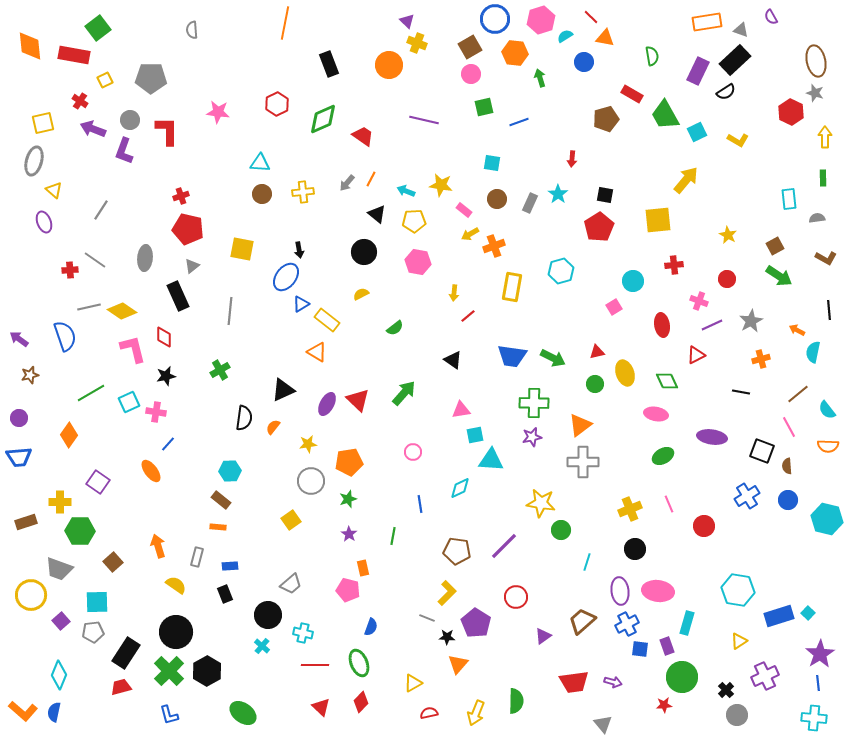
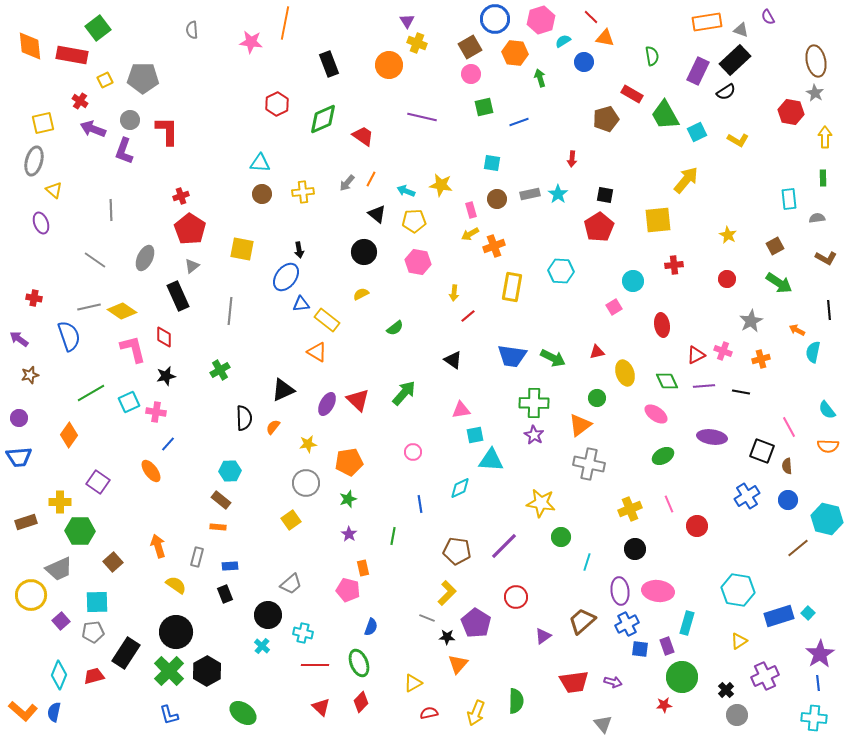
purple semicircle at (771, 17): moved 3 px left
purple triangle at (407, 21): rotated 14 degrees clockwise
cyan semicircle at (565, 36): moved 2 px left, 5 px down
red rectangle at (74, 55): moved 2 px left
gray pentagon at (151, 78): moved 8 px left
gray star at (815, 93): rotated 12 degrees clockwise
pink star at (218, 112): moved 33 px right, 70 px up
red hexagon at (791, 112): rotated 15 degrees counterclockwise
purple line at (424, 120): moved 2 px left, 3 px up
gray rectangle at (530, 203): moved 9 px up; rotated 54 degrees clockwise
gray line at (101, 210): moved 10 px right; rotated 35 degrees counterclockwise
pink rectangle at (464, 210): moved 7 px right; rotated 35 degrees clockwise
purple ellipse at (44, 222): moved 3 px left, 1 px down
red pentagon at (188, 229): moved 2 px right; rotated 20 degrees clockwise
gray ellipse at (145, 258): rotated 20 degrees clockwise
red cross at (70, 270): moved 36 px left, 28 px down; rotated 14 degrees clockwise
cyan hexagon at (561, 271): rotated 20 degrees clockwise
green arrow at (779, 276): moved 7 px down
pink cross at (699, 301): moved 24 px right, 50 px down
blue triangle at (301, 304): rotated 24 degrees clockwise
purple line at (712, 325): moved 8 px left, 61 px down; rotated 20 degrees clockwise
blue semicircle at (65, 336): moved 4 px right
green circle at (595, 384): moved 2 px right, 14 px down
brown line at (798, 394): moved 154 px down
pink ellipse at (656, 414): rotated 25 degrees clockwise
black semicircle at (244, 418): rotated 10 degrees counterclockwise
purple star at (532, 437): moved 2 px right, 2 px up; rotated 30 degrees counterclockwise
gray cross at (583, 462): moved 6 px right, 2 px down; rotated 12 degrees clockwise
gray circle at (311, 481): moved 5 px left, 2 px down
red circle at (704, 526): moved 7 px left
green circle at (561, 530): moved 7 px down
gray trapezoid at (59, 569): rotated 44 degrees counterclockwise
red trapezoid at (121, 687): moved 27 px left, 11 px up
